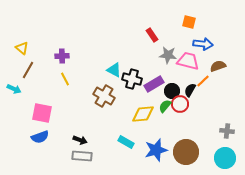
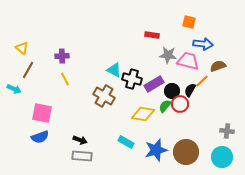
red rectangle: rotated 48 degrees counterclockwise
orange line: moved 1 px left
yellow diamond: rotated 15 degrees clockwise
cyan circle: moved 3 px left, 1 px up
